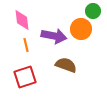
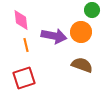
green circle: moved 1 px left, 1 px up
pink diamond: moved 1 px left
orange circle: moved 3 px down
brown semicircle: moved 16 px right
red square: moved 1 px left, 1 px down
